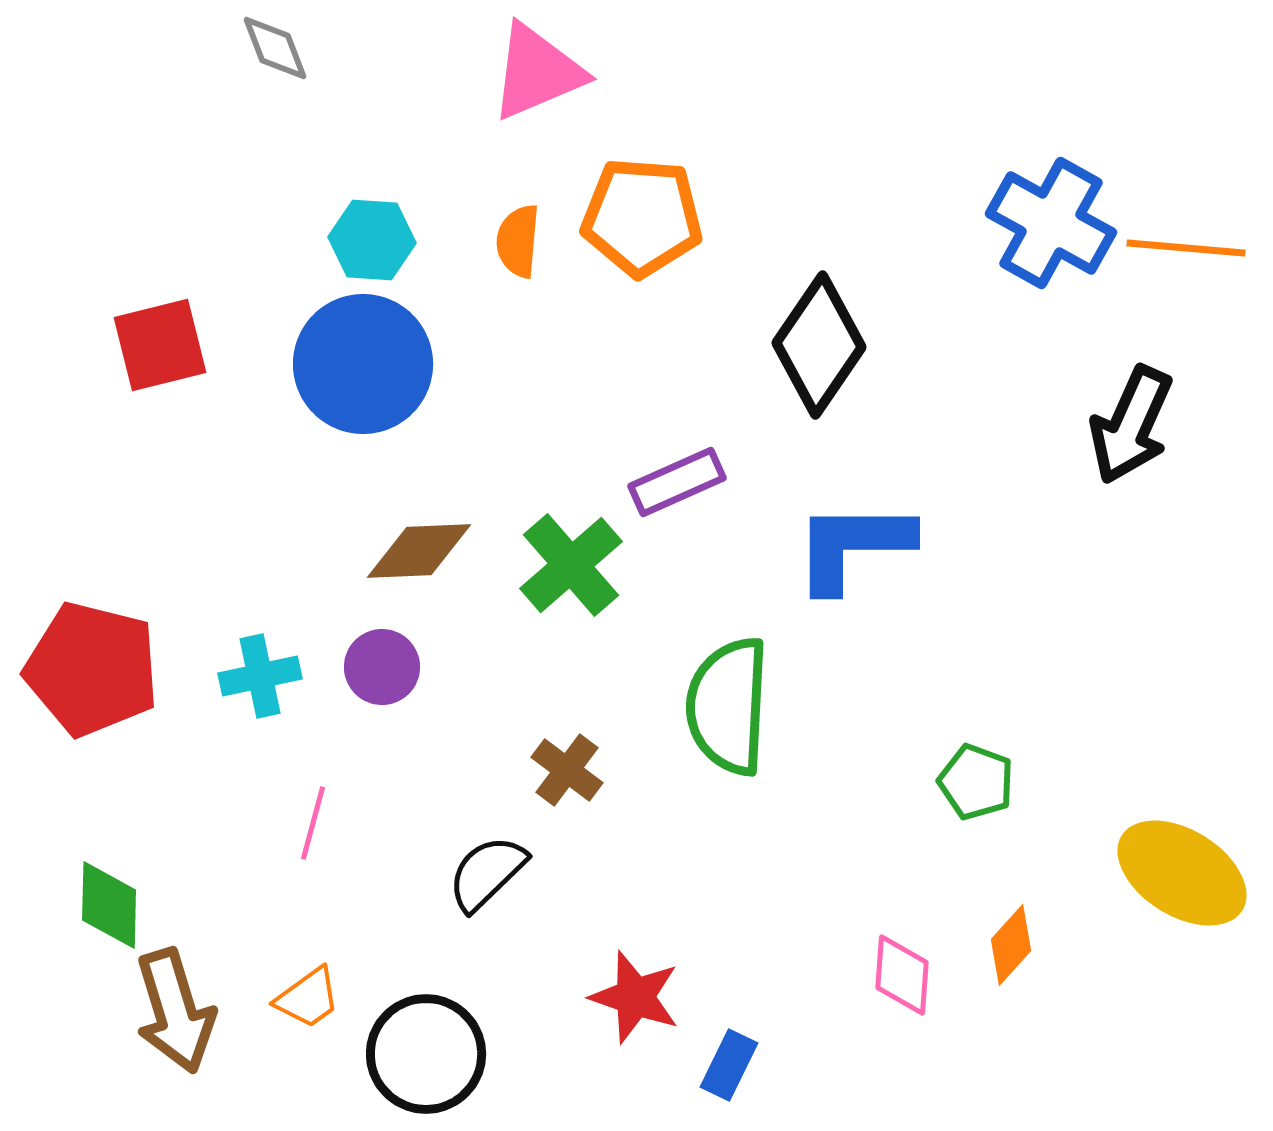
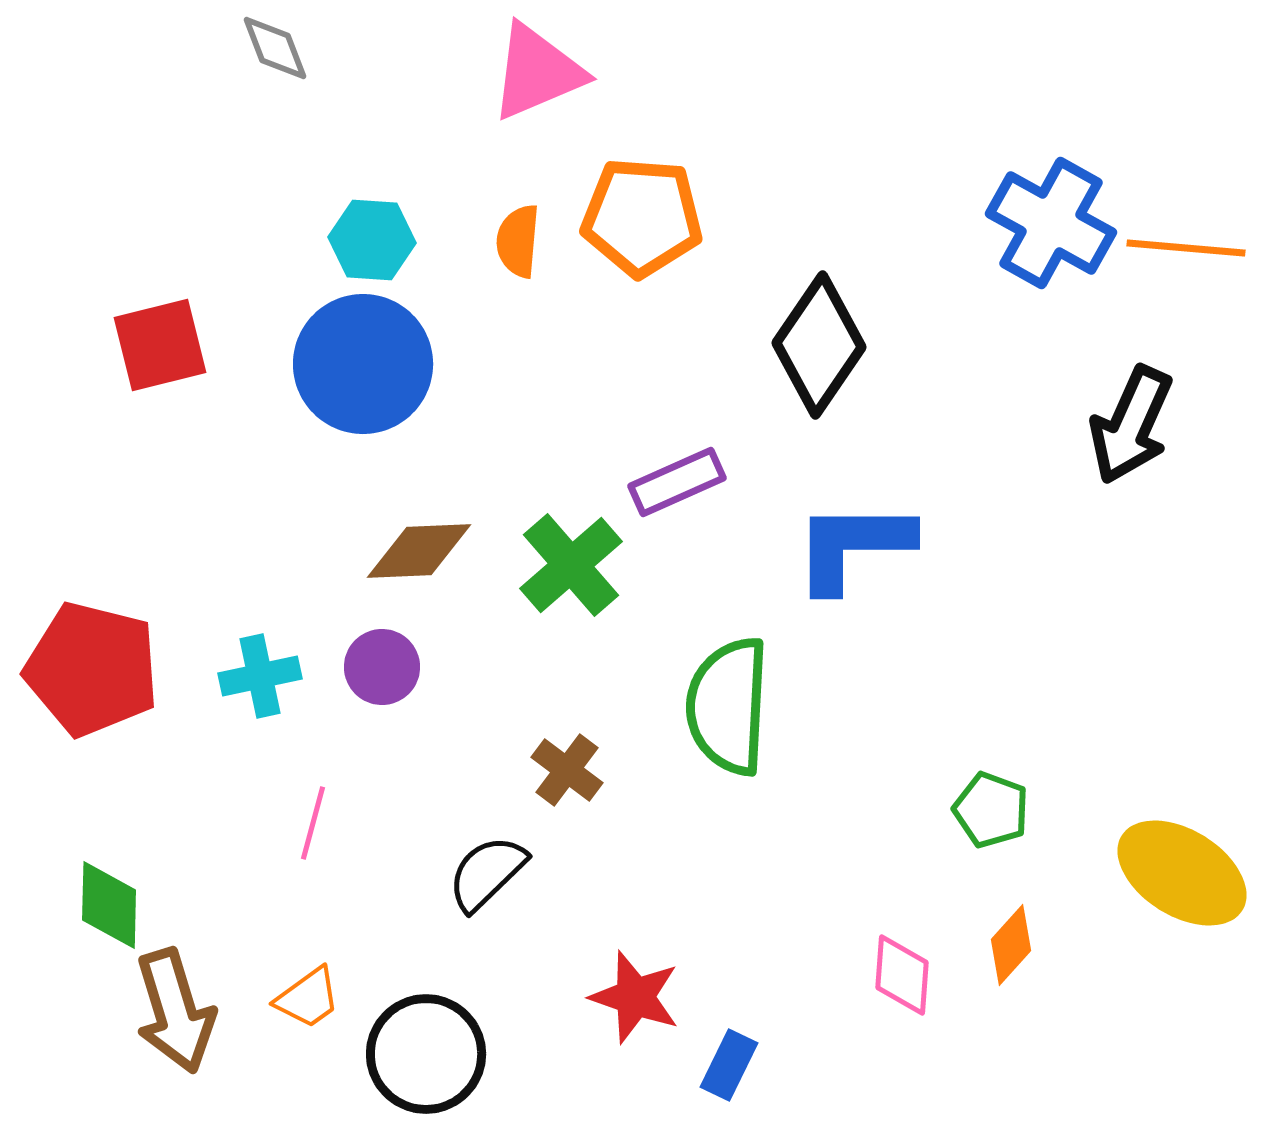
green pentagon: moved 15 px right, 28 px down
